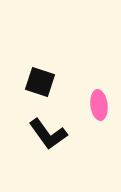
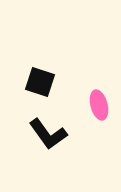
pink ellipse: rotated 8 degrees counterclockwise
